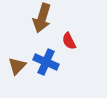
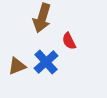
blue cross: rotated 25 degrees clockwise
brown triangle: rotated 24 degrees clockwise
